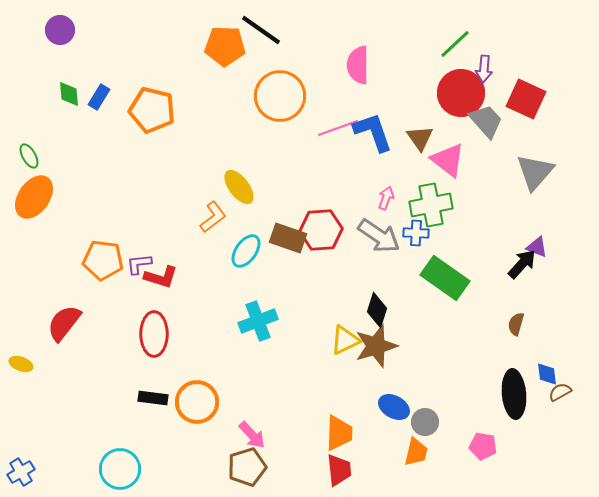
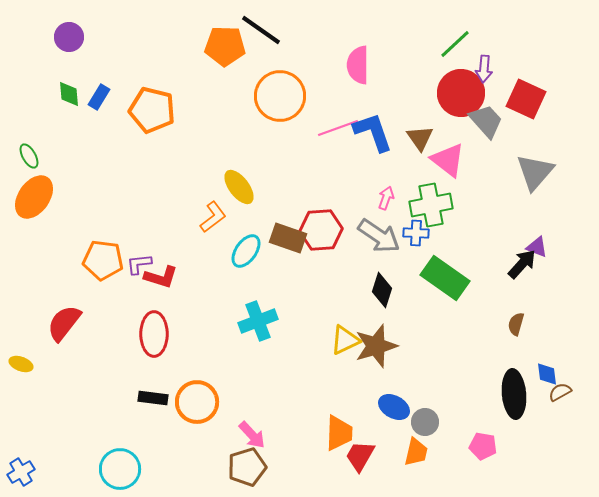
purple circle at (60, 30): moved 9 px right, 7 px down
black diamond at (377, 310): moved 5 px right, 20 px up
red trapezoid at (339, 470): moved 21 px right, 14 px up; rotated 144 degrees counterclockwise
